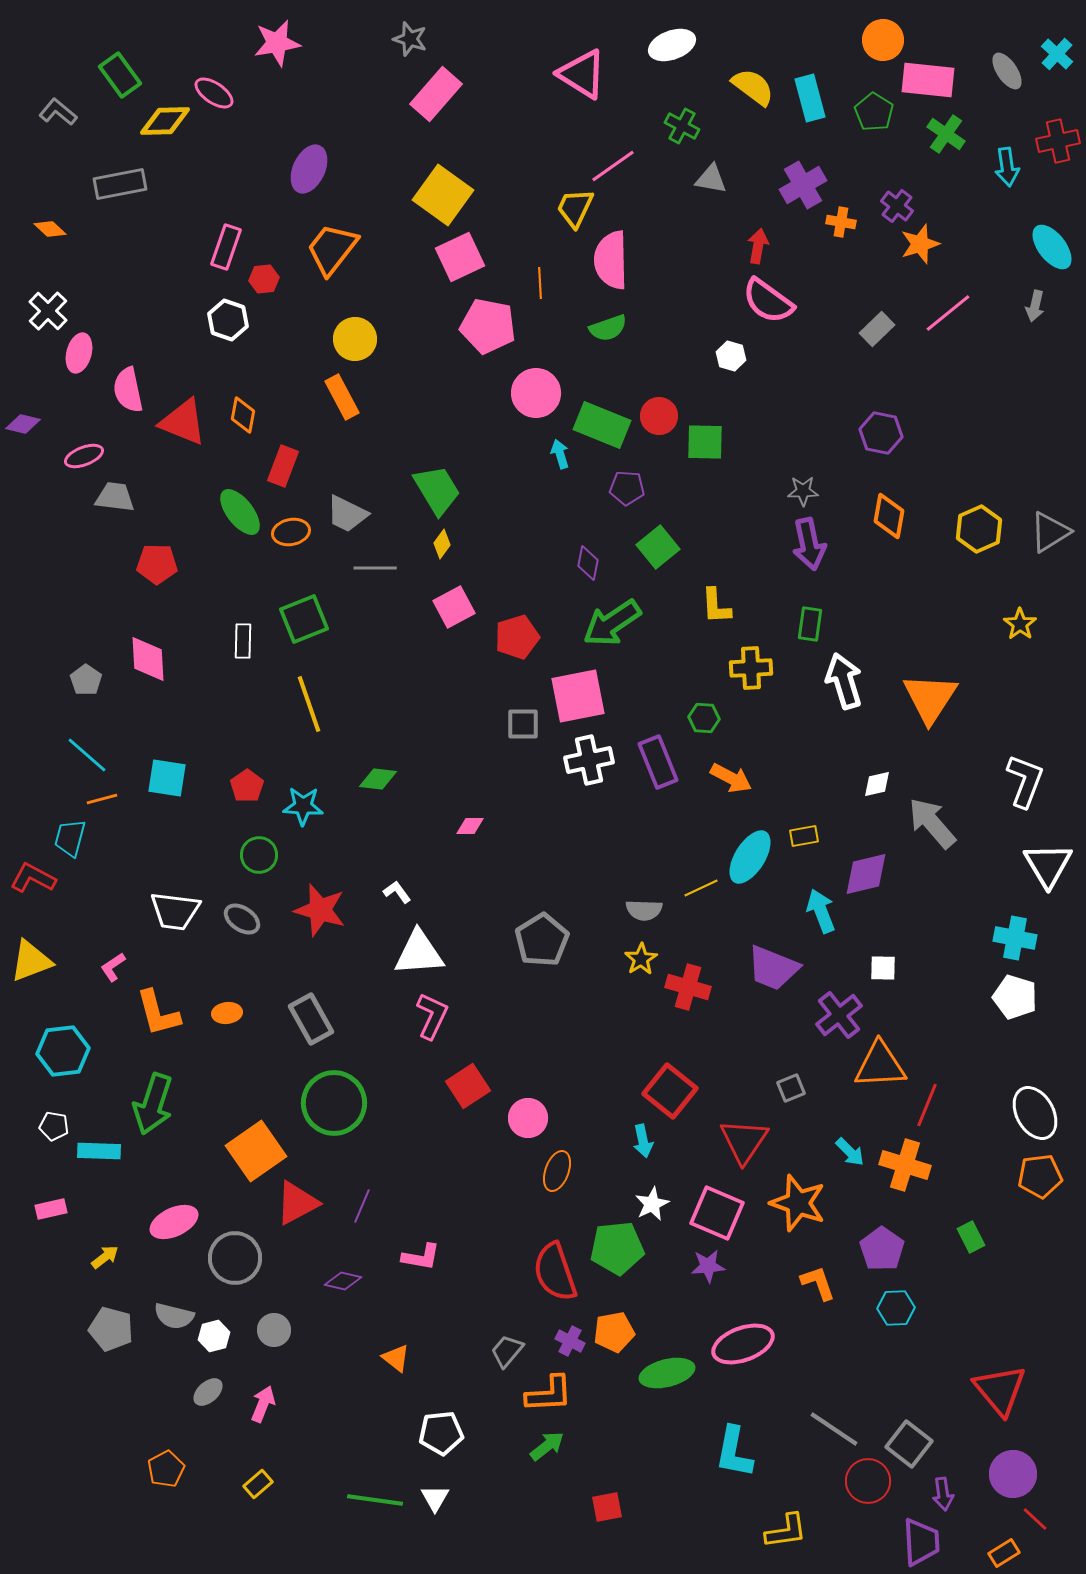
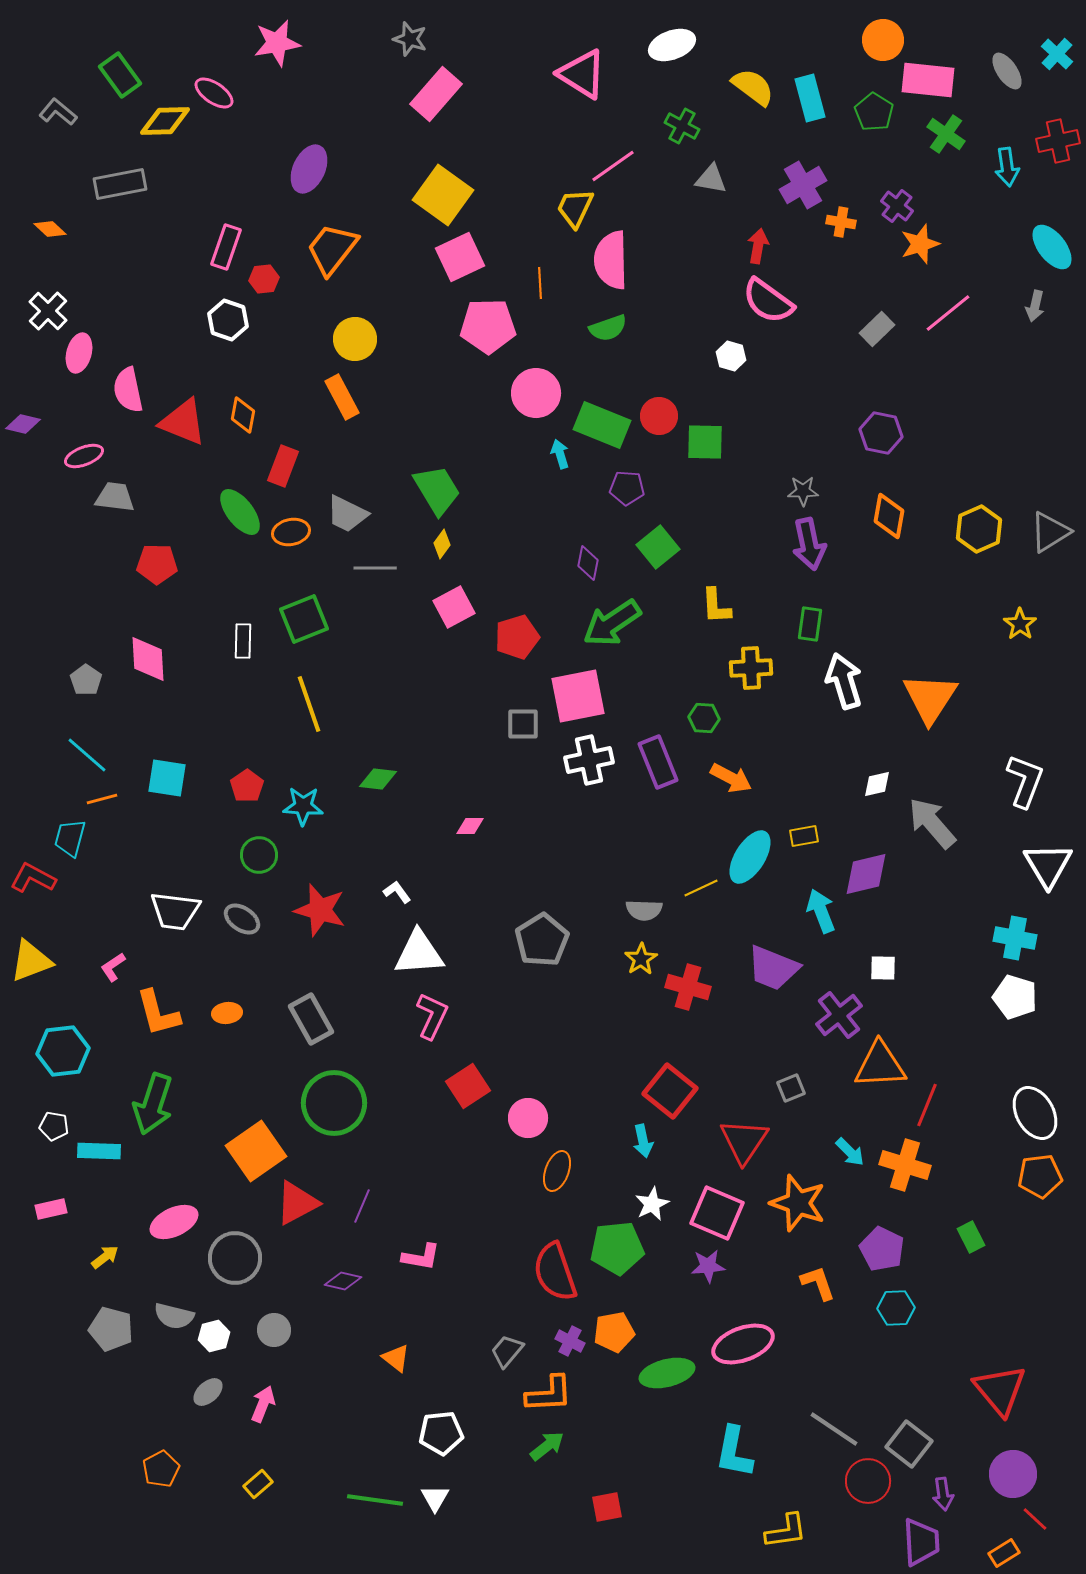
pink pentagon at (488, 326): rotated 12 degrees counterclockwise
purple pentagon at (882, 1249): rotated 9 degrees counterclockwise
orange pentagon at (166, 1469): moved 5 px left
